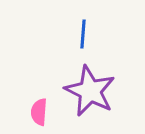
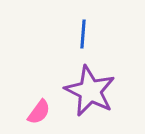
pink semicircle: rotated 148 degrees counterclockwise
